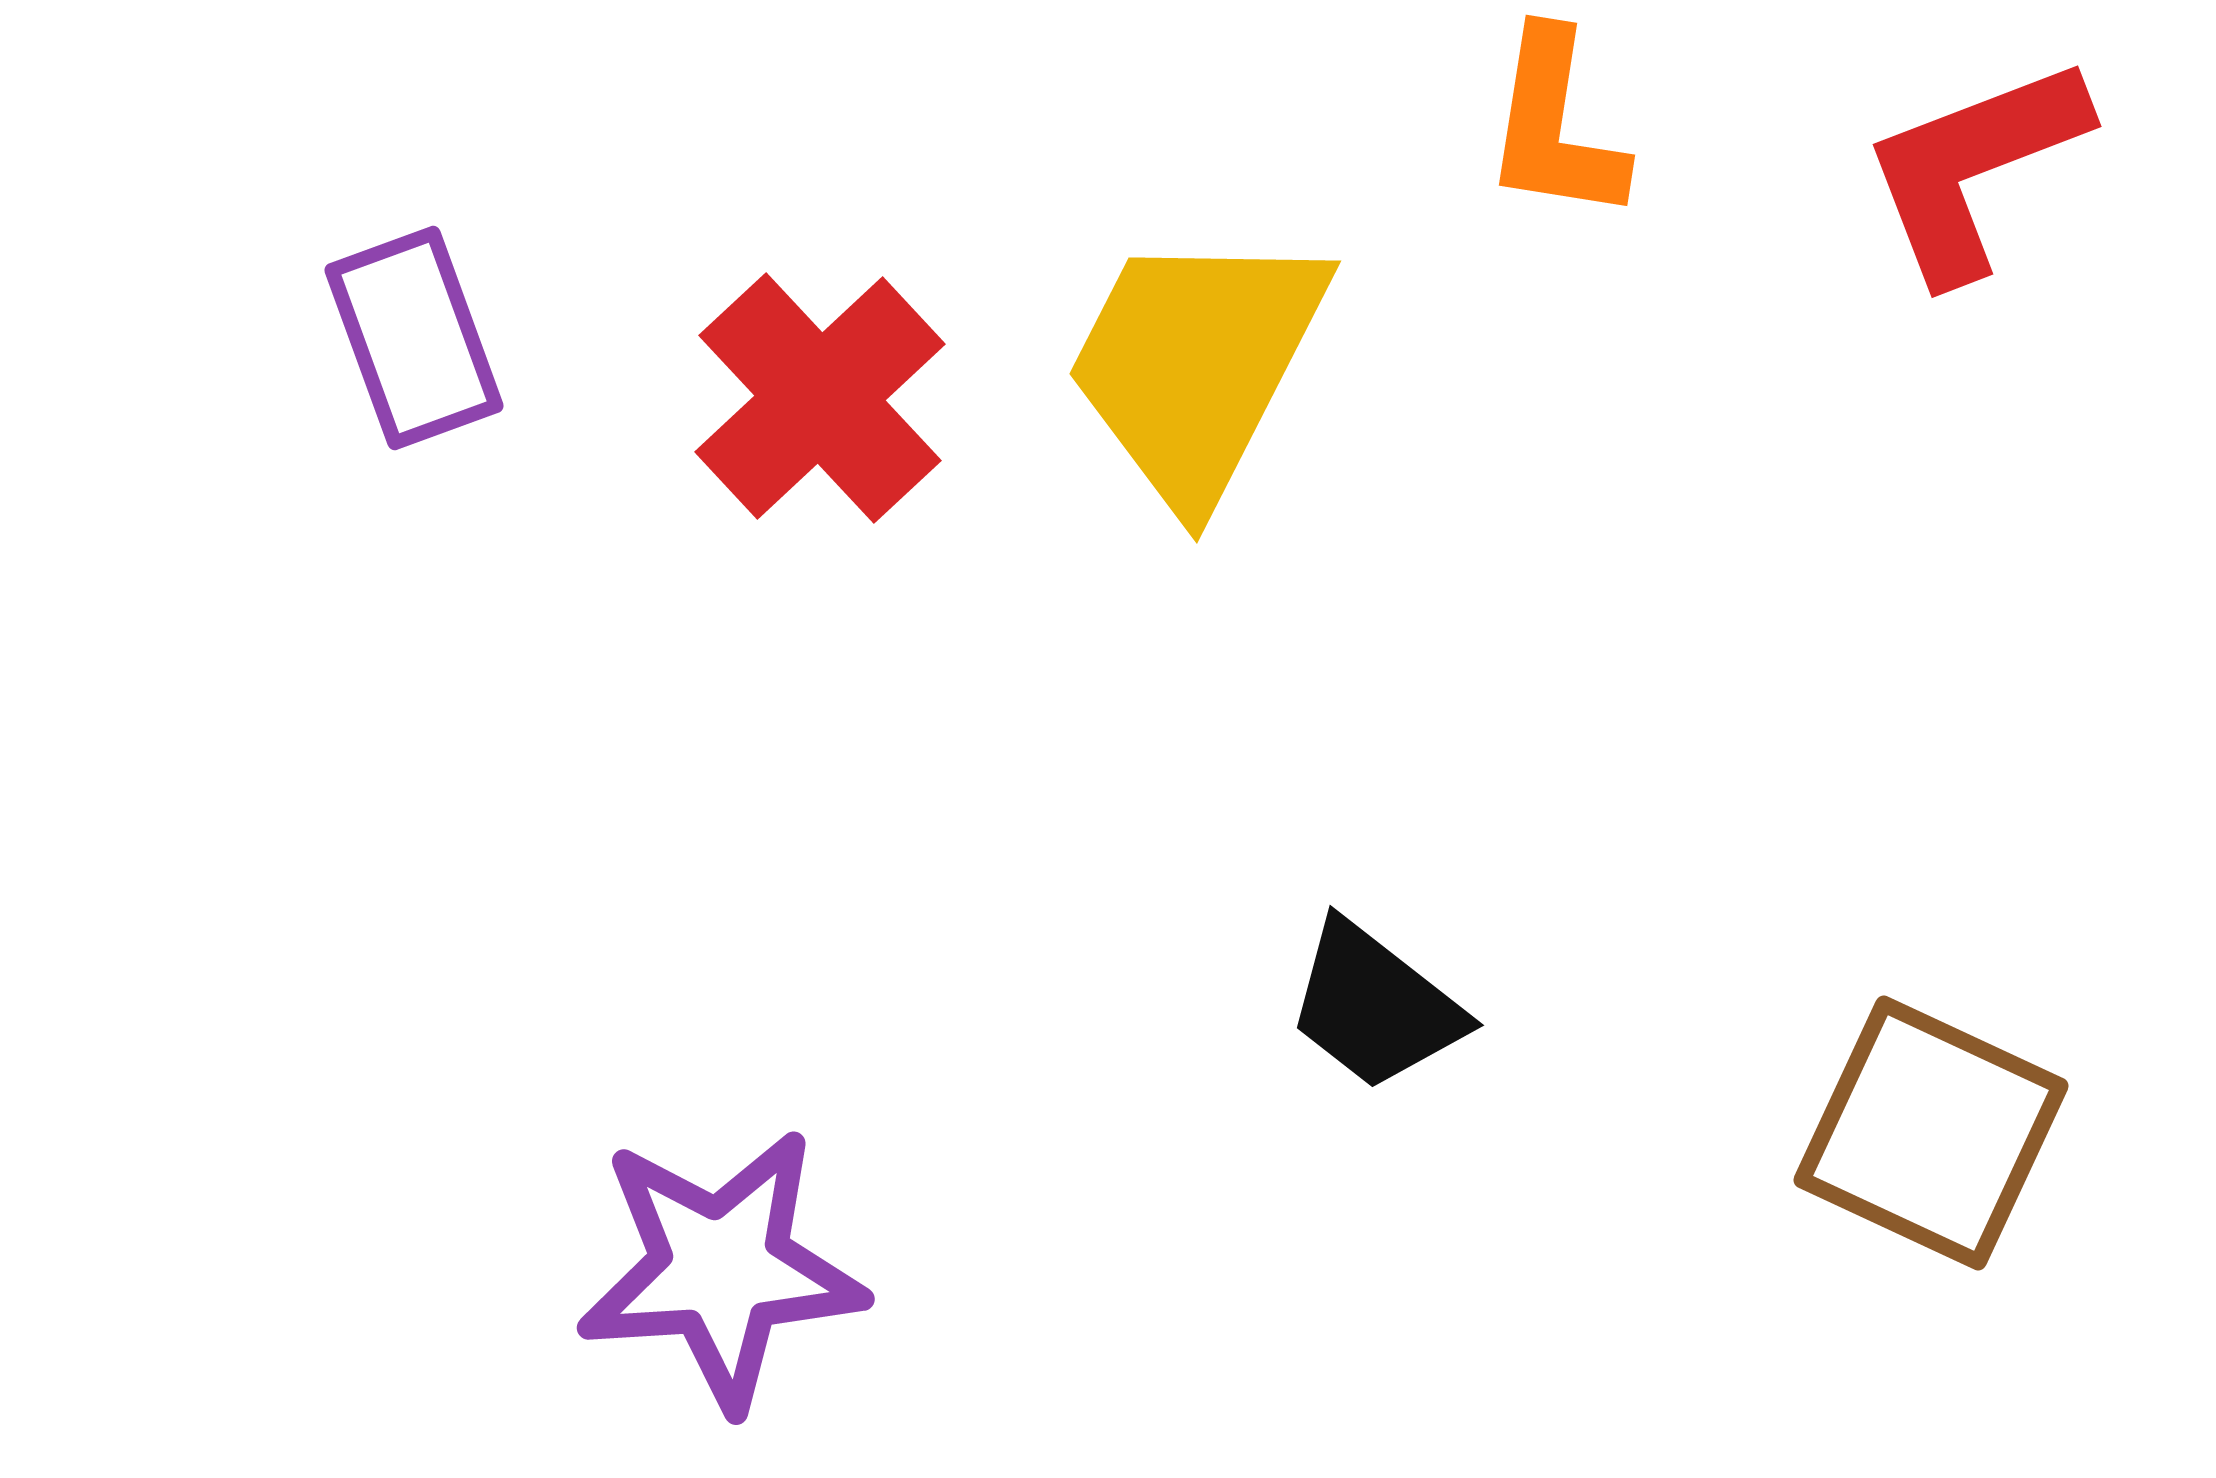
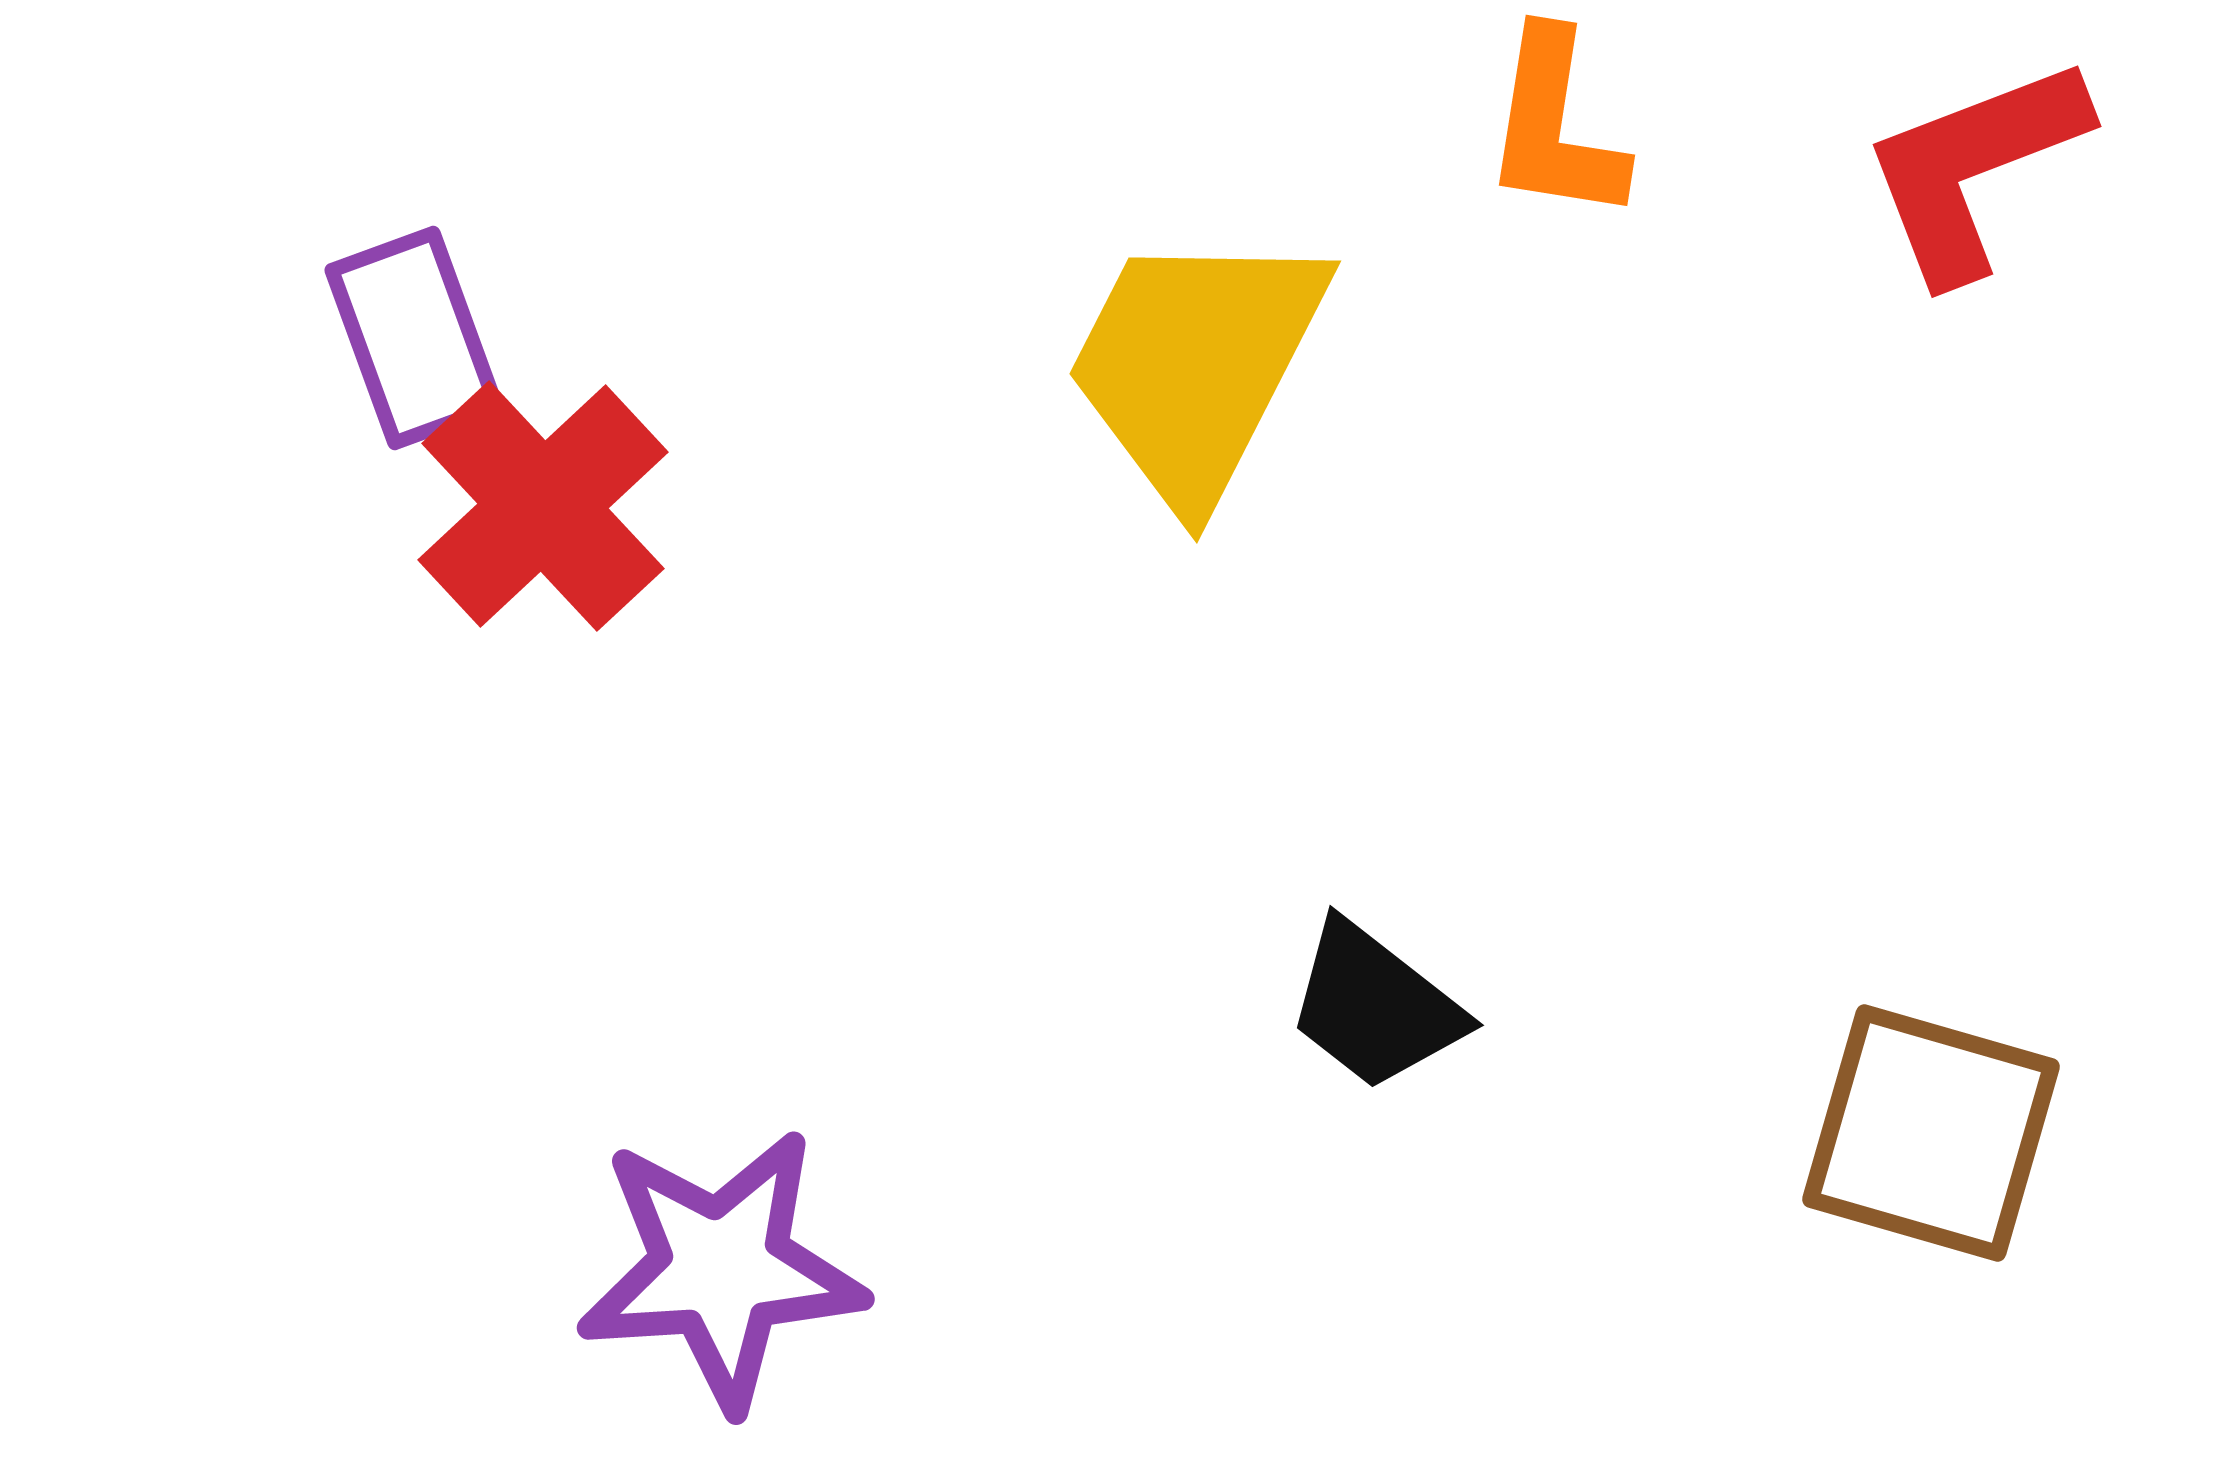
red cross: moved 277 px left, 108 px down
brown square: rotated 9 degrees counterclockwise
